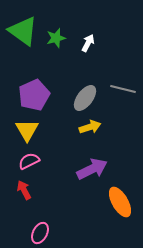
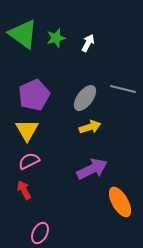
green triangle: moved 3 px down
